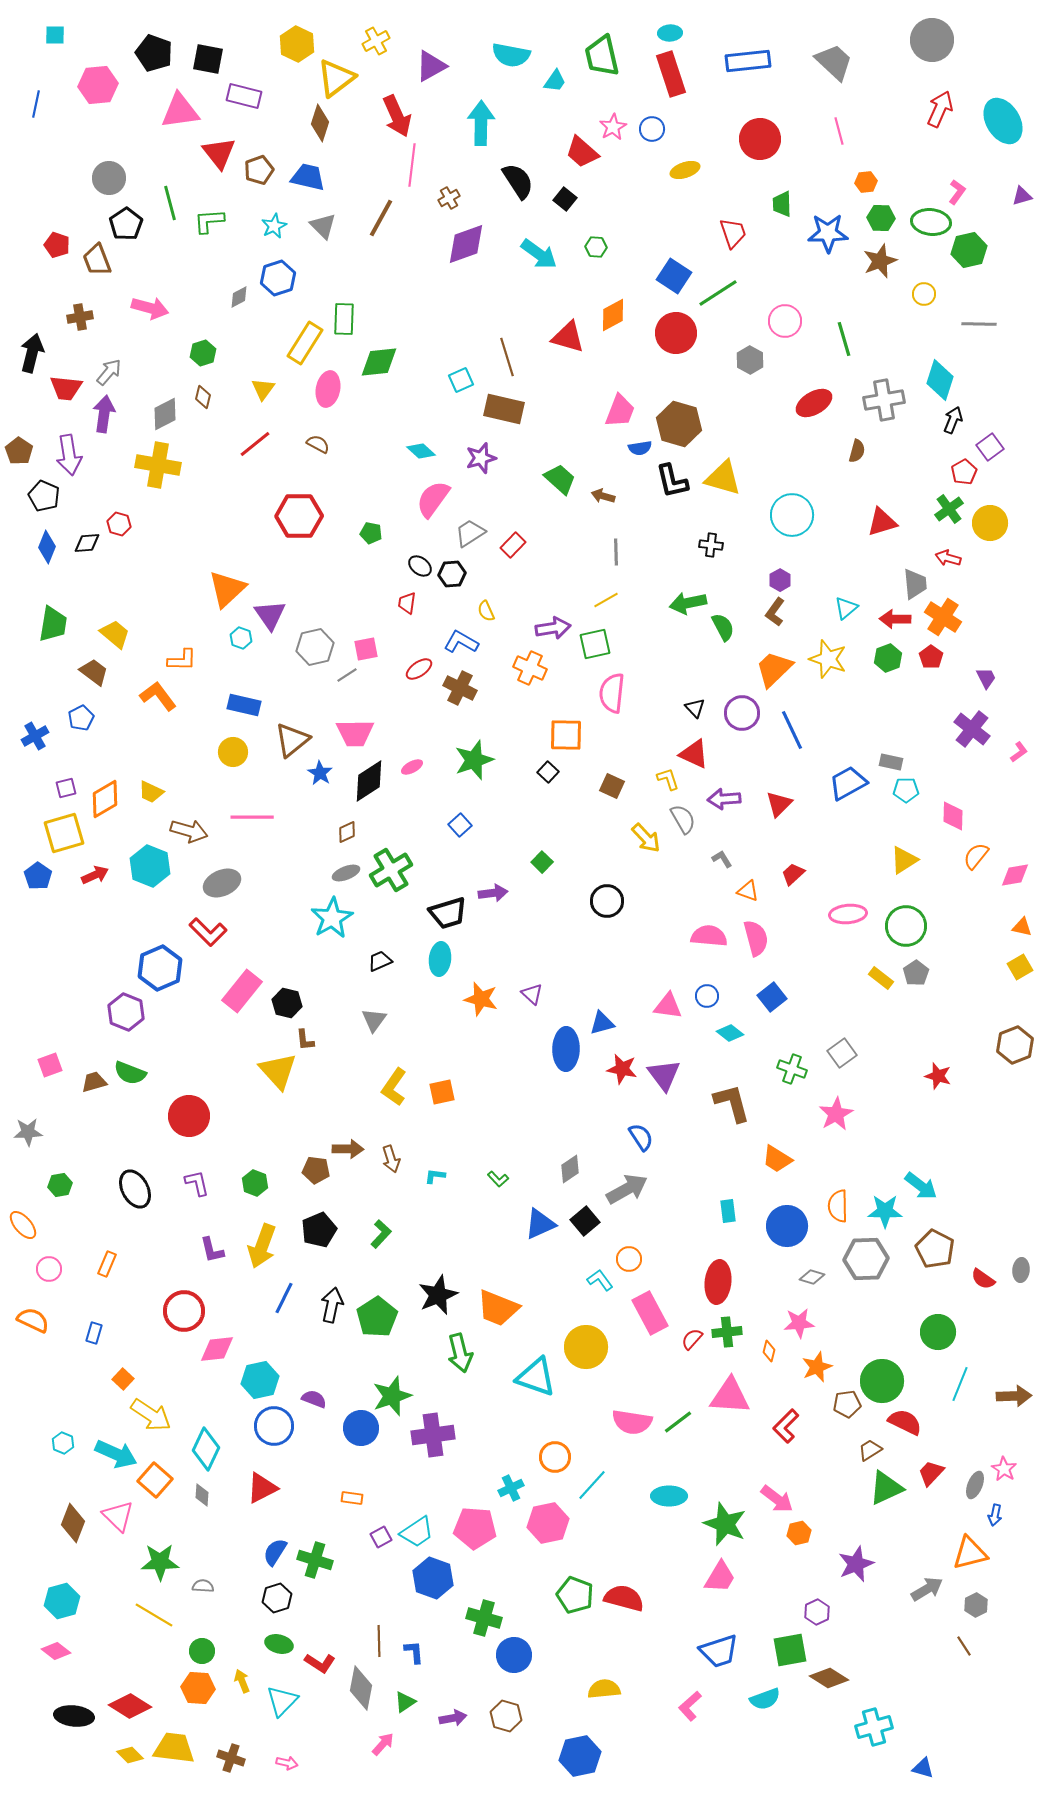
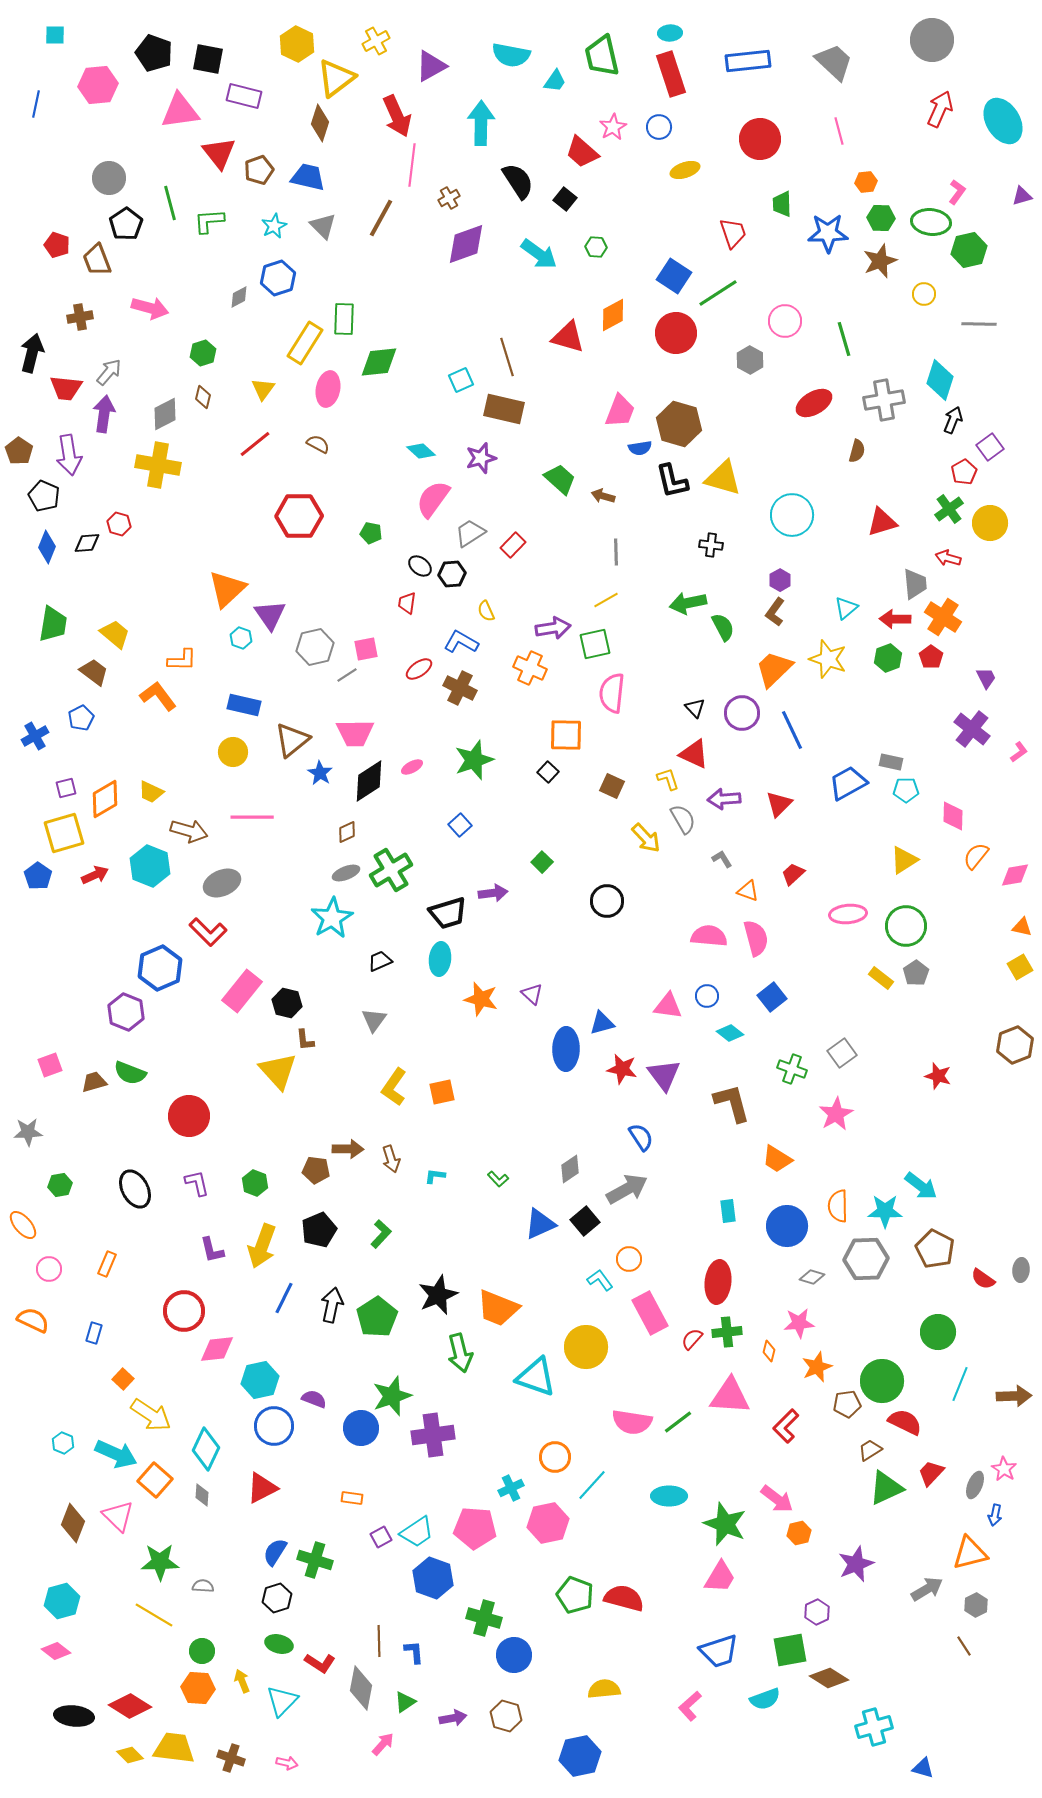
blue circle at (652, 129): moved 7 px right, 2 px up
